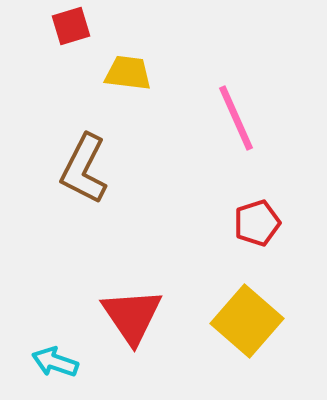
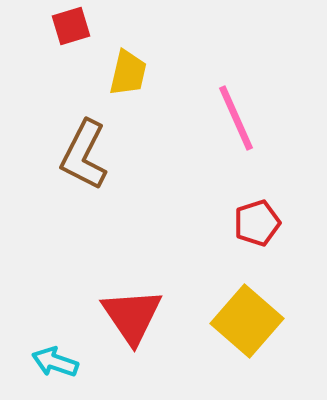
yellow trapezoid: rotated 96 degrees clockwise
brown L-shape: moved 14 px up
